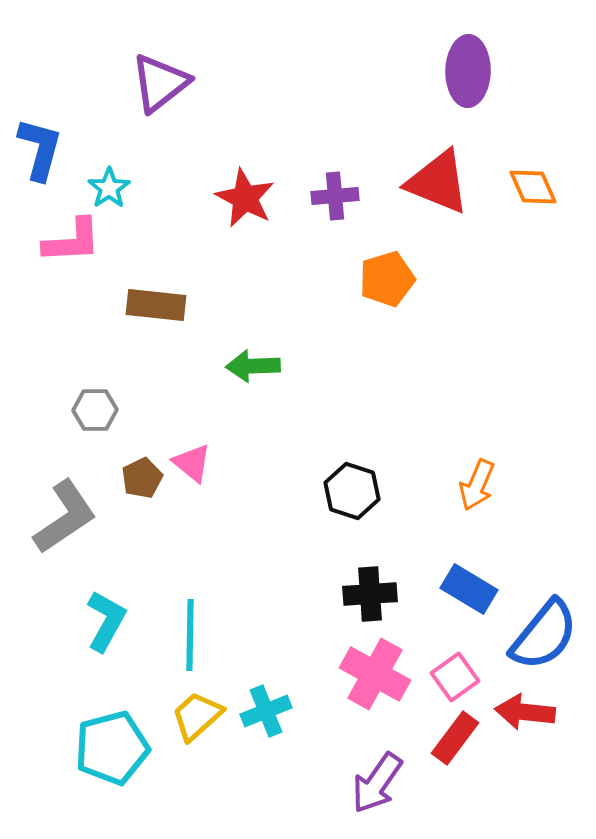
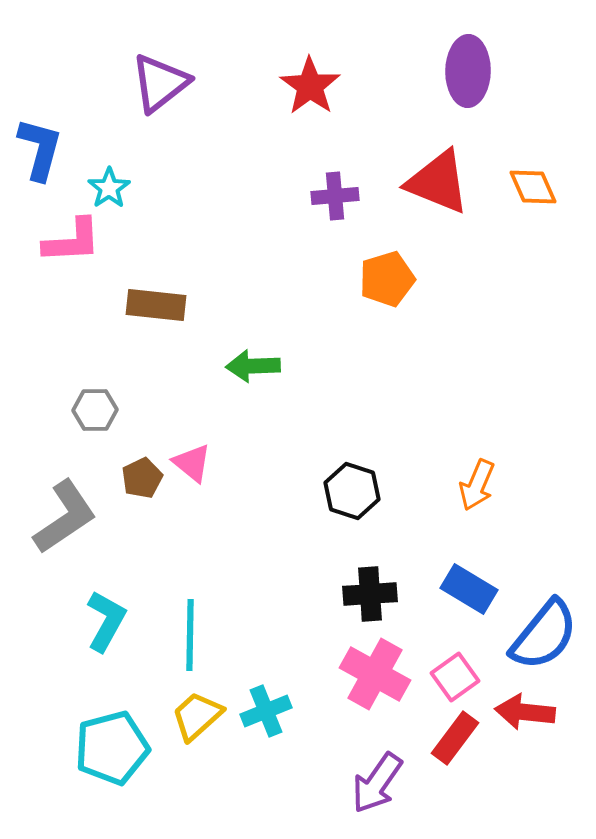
red star: moved 65 px right, 112 px up; rotated 8 degrees clockwise
